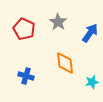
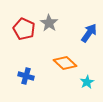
gray star: moved 9 px left, 1 px down
blue arrow: moved 1 px left
orange diamond: rotated 40 degrees counterclockwise
cyan star: moved 5 px left; rotated 16 degrees counterclockwise
